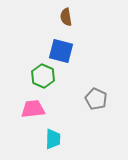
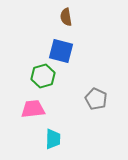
green hexagon: rotated 20 degrees clockwise
